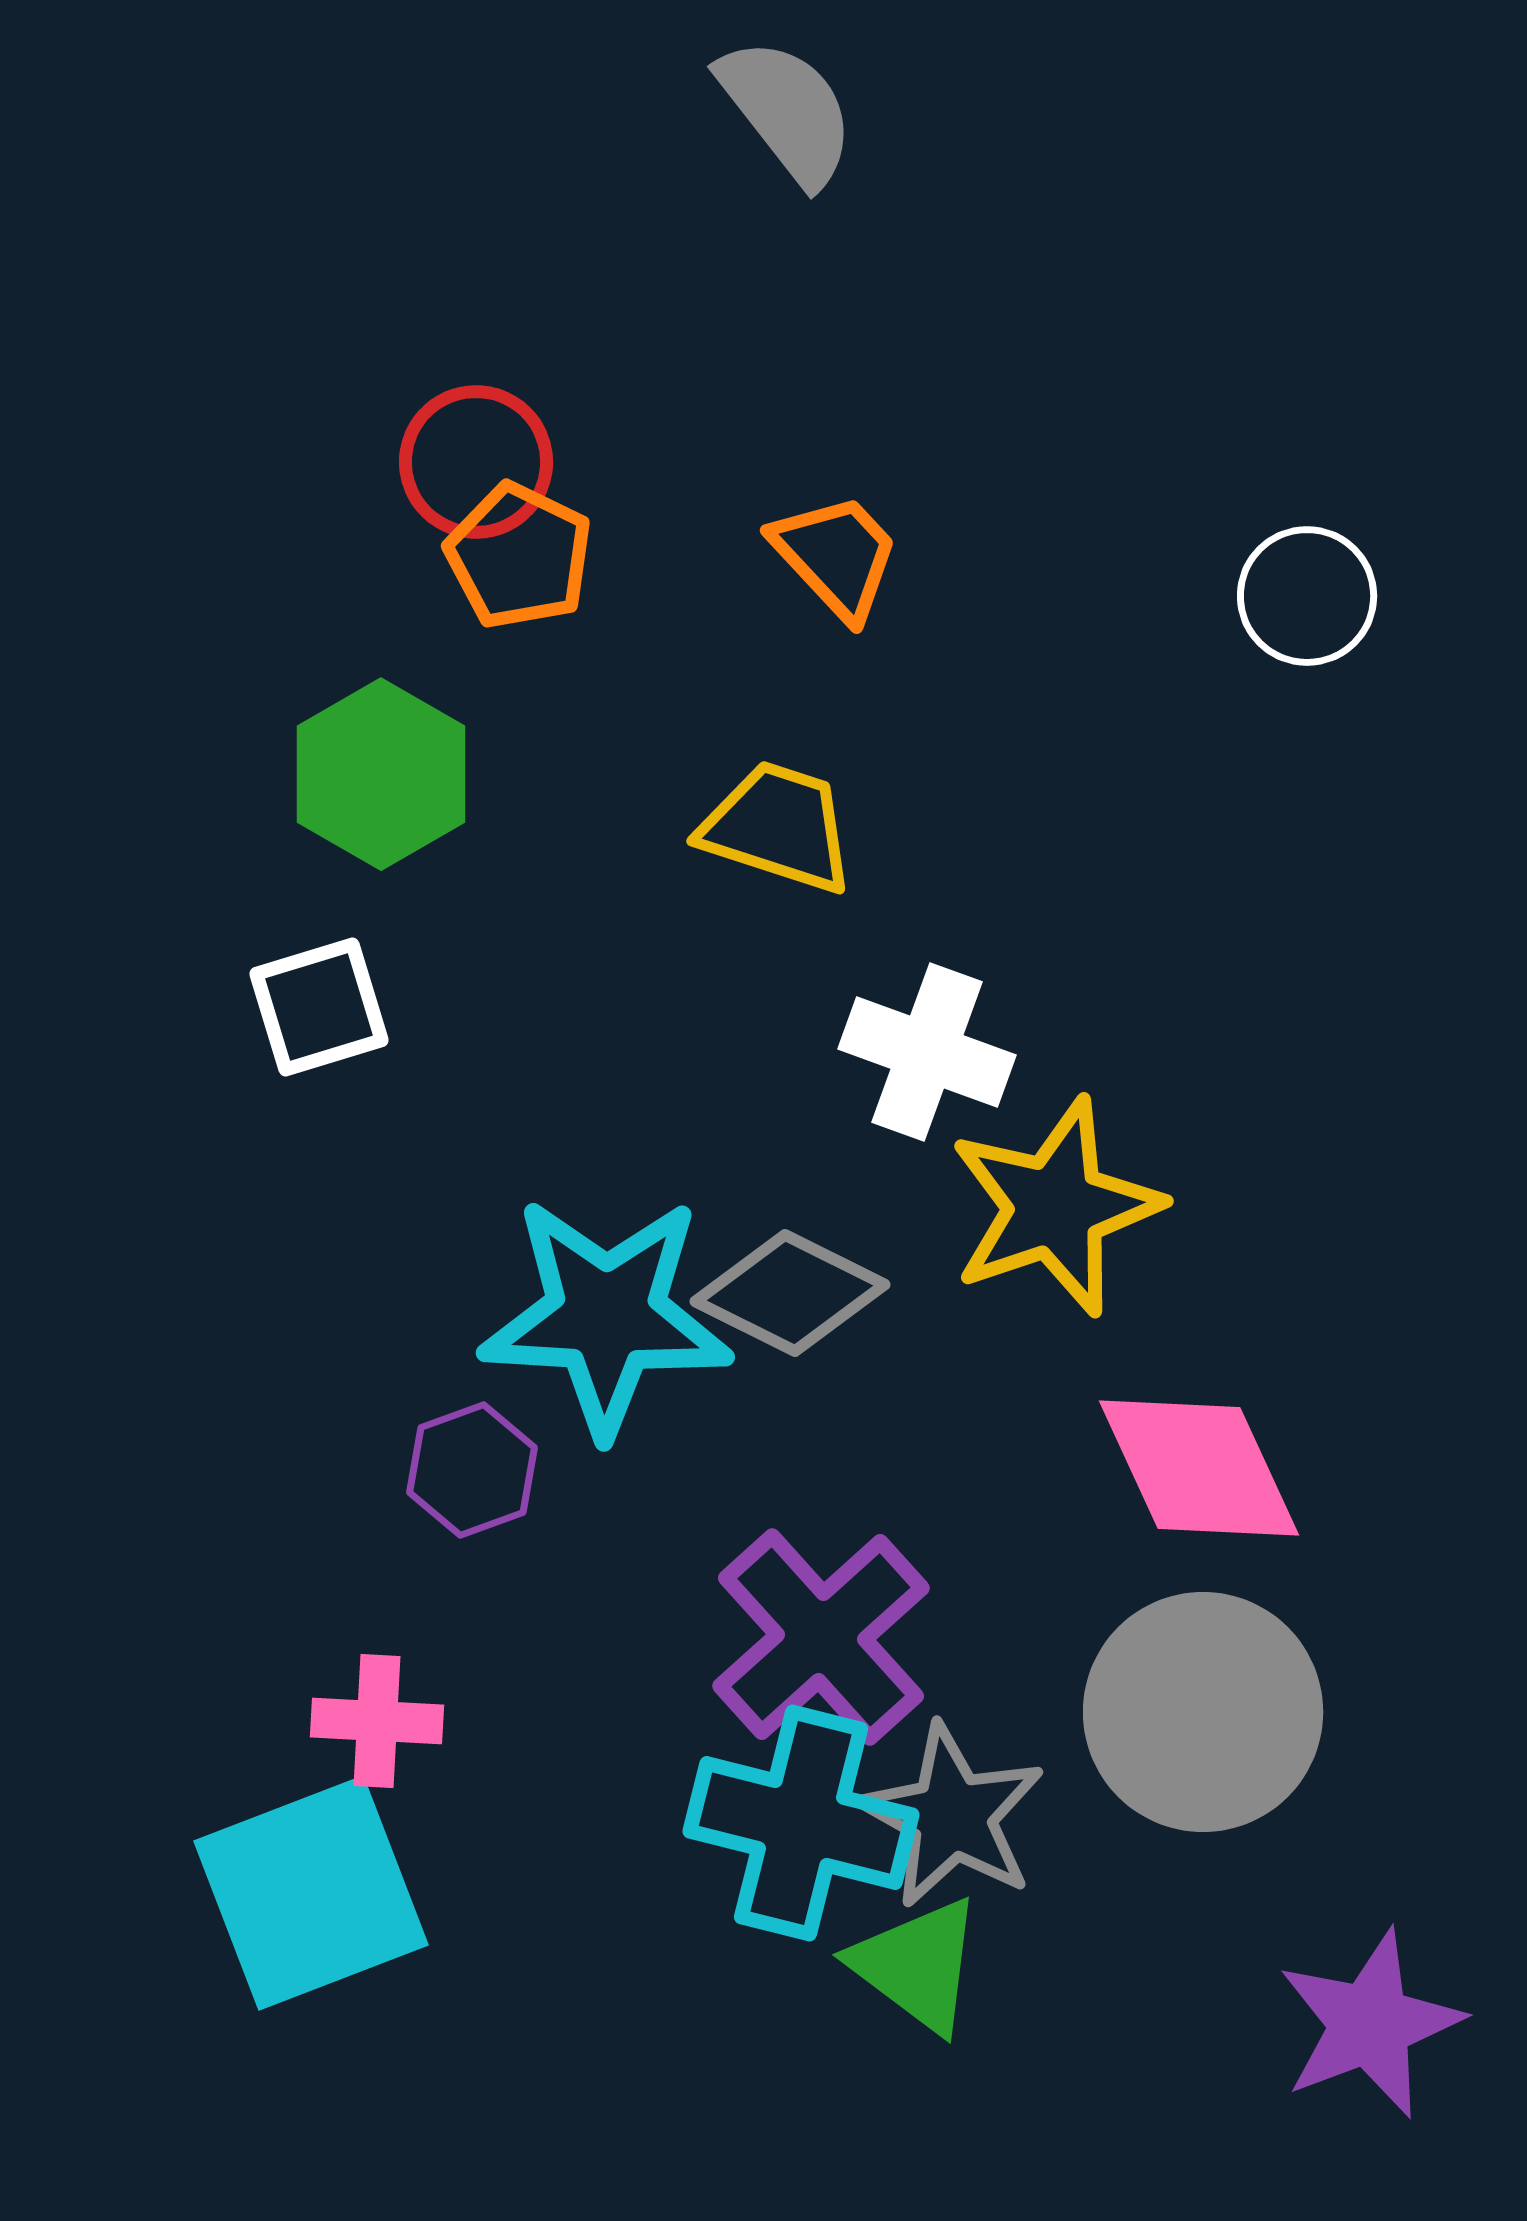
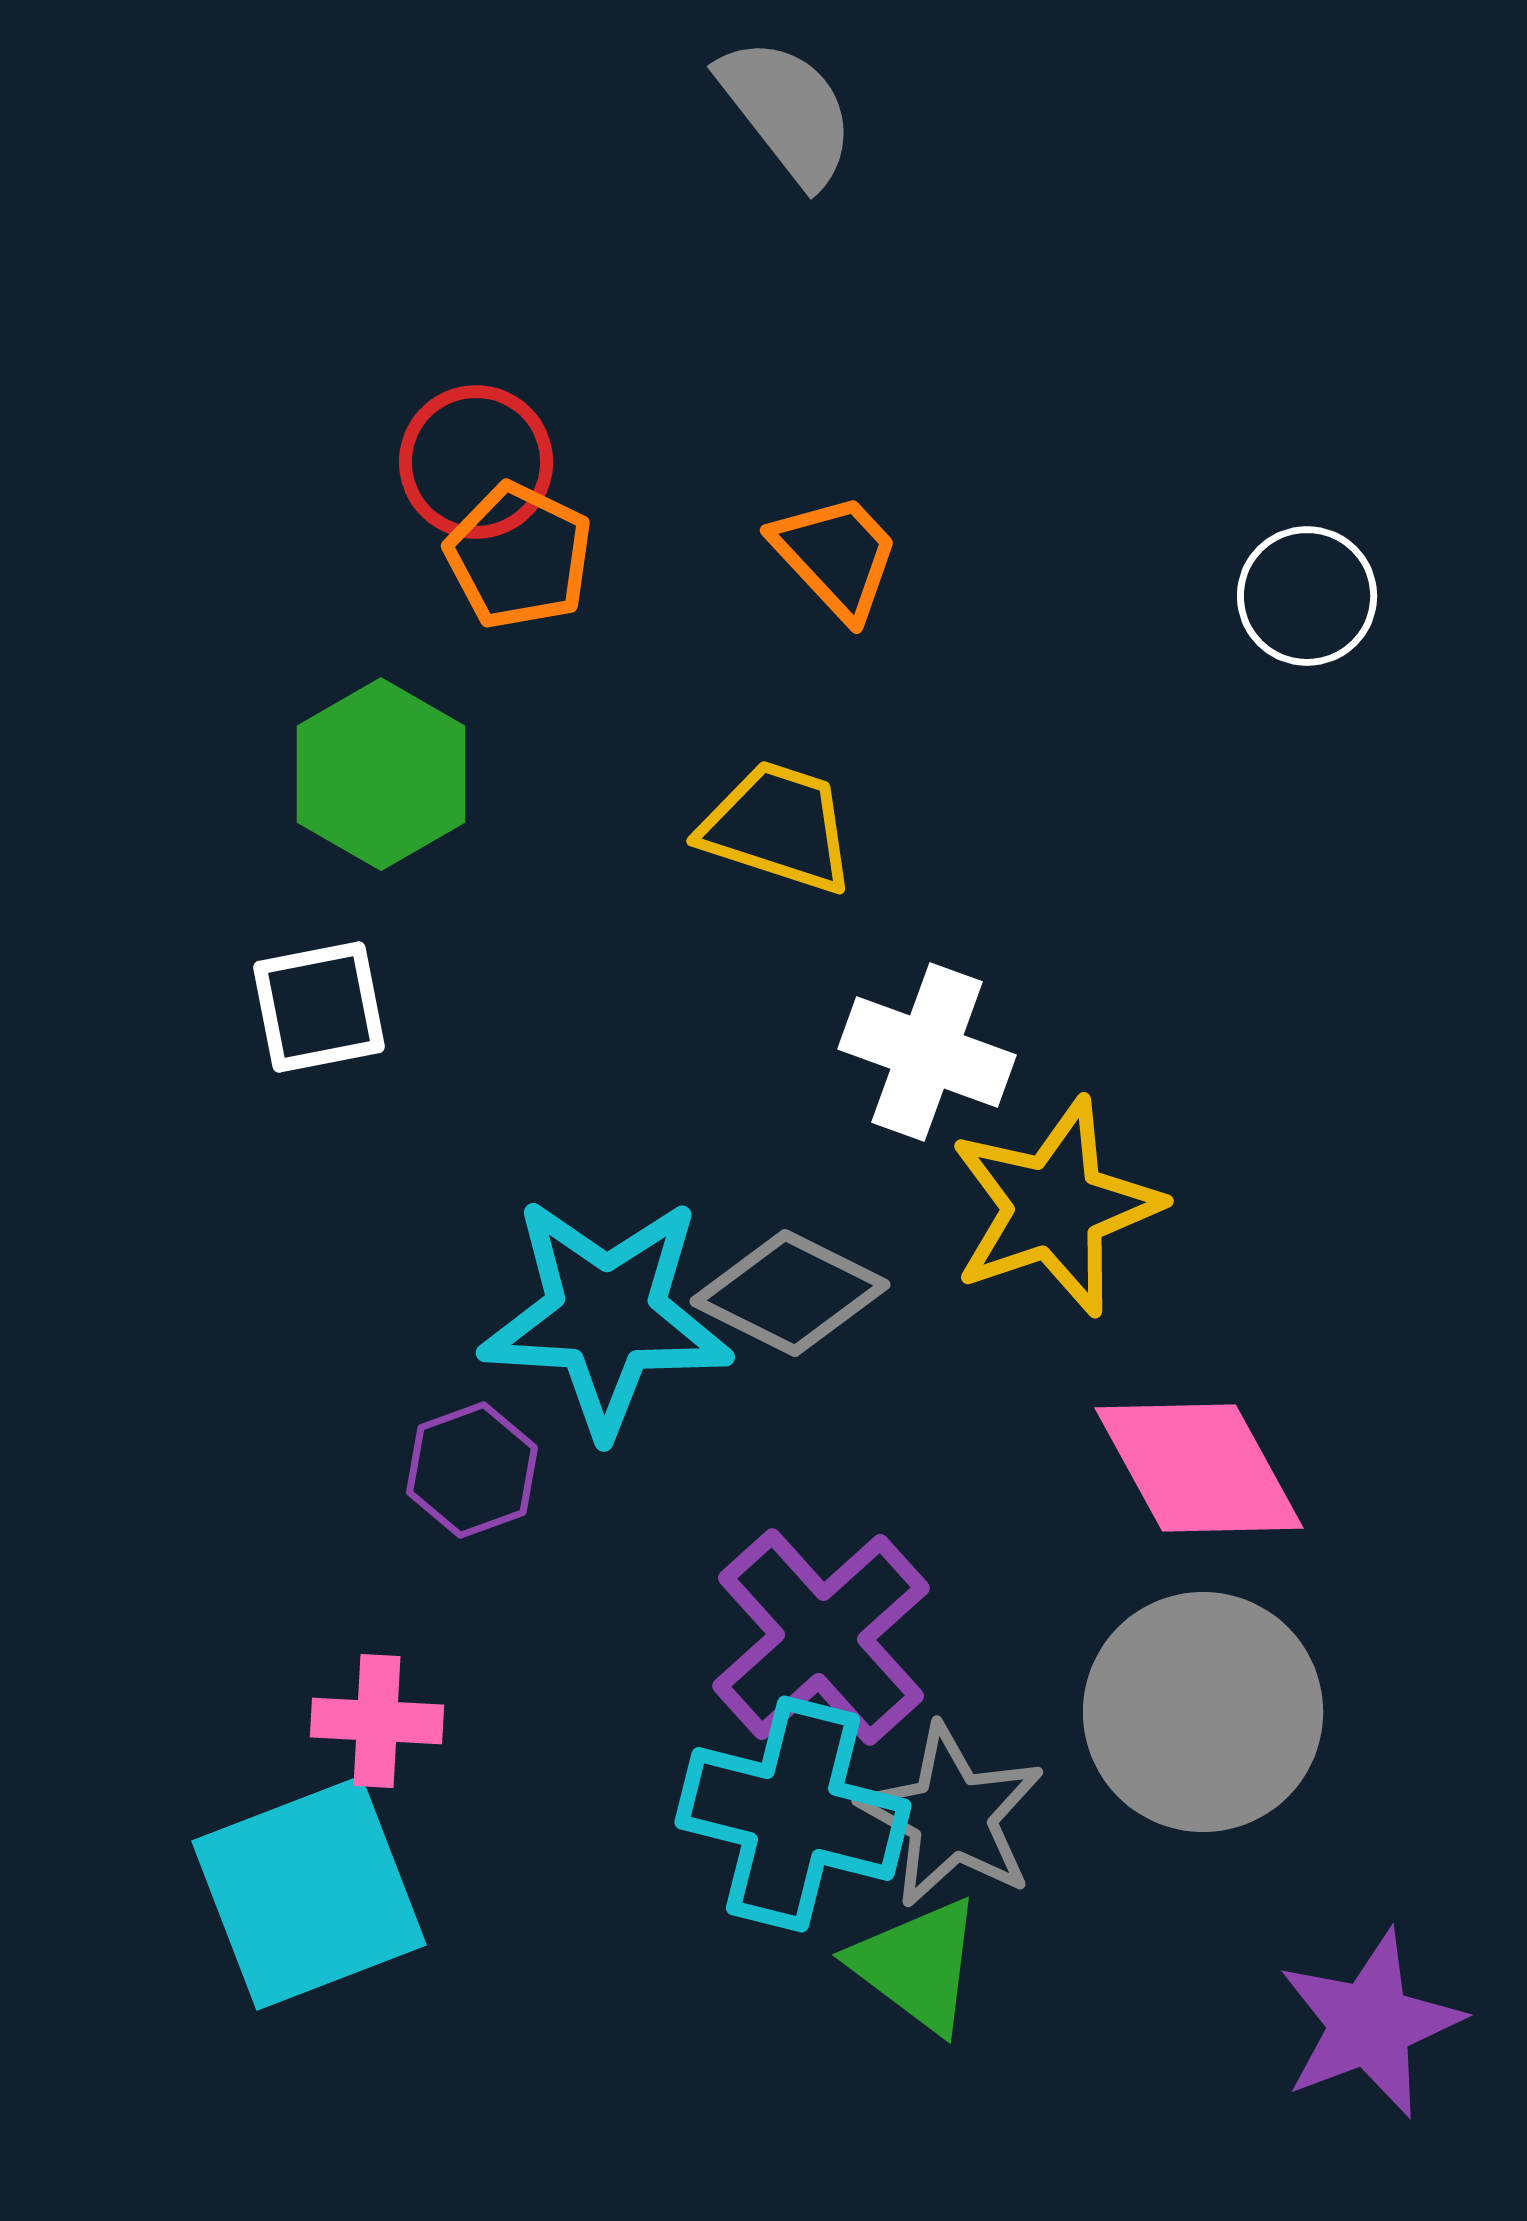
white square: rotated 6 degrees clockwise
pink diamond: rotated 4 degrees counterclockwise
cyan cross: moved 8 px left, 9 px up
cyan square: moved 2 px left
